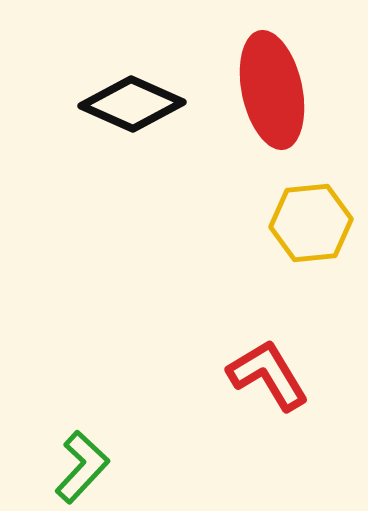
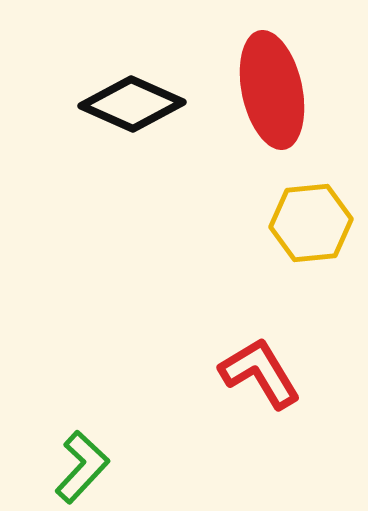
red L-shape: moved 8 px left, 2 px up
